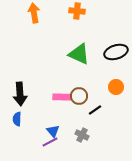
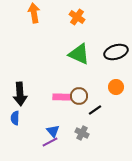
orange cross: moved 6 px down; rotated 28 degrees clockwise
blue semicircle: moved 2 px left, 1 px up
gray cross: moved 2 px up
